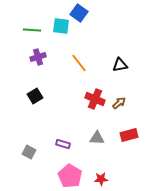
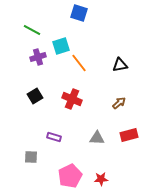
blue square: rotated 18 degrees counterclockwise
cyan square: moved 20 px down; rotated 24 degrees counterclockwise
green line: rotated 24 degrees clockwise
red cross: moved 23 px left
purple rectangle: moved 9 px left, 7 px up
gray square: moved 2 px right, 5 px down; rotated 24 degrees counterclockwise
pink pentagon: rotated 15 degrees clockwise
